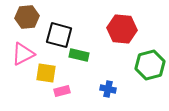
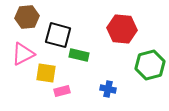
black square: moved 1 px left
